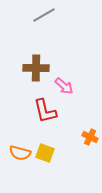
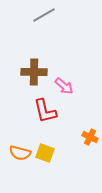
brown cross: moved 2 px left, 4 px down
